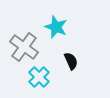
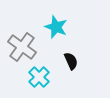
gray cross: moved 2 px left
